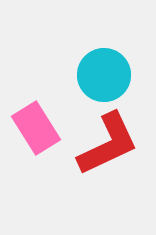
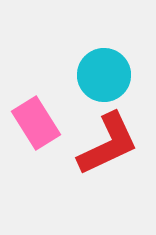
pink rectangle: moved 5 px up
